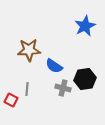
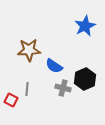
black hexagon: rotated 15 degrees counterclockwise
